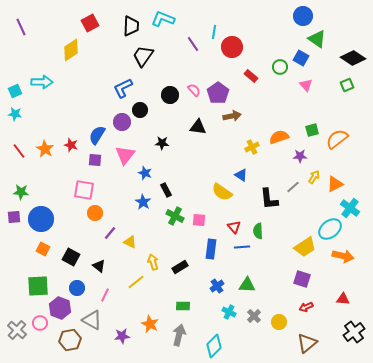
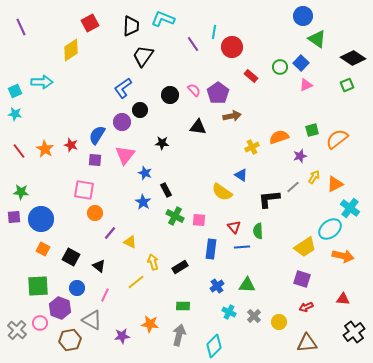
blue square at (301, 58): moved 5 px down; rotated 14 degrees clockwise
pink triangle at (306, 85): rotated 48 degrees clockwise
blue L-shape at (123, 88): rotated 10 degrees counterclockwise
purple star at (300, 156): rotated 16 degrees counterclockwise
black L-shape at (269, 199): rotated 90 degrees clockwise
orange star at (150, 324): rotated 18 degrees counterclockwise
brown triangle at (307, 343): rotated 35 degrees clockwise
